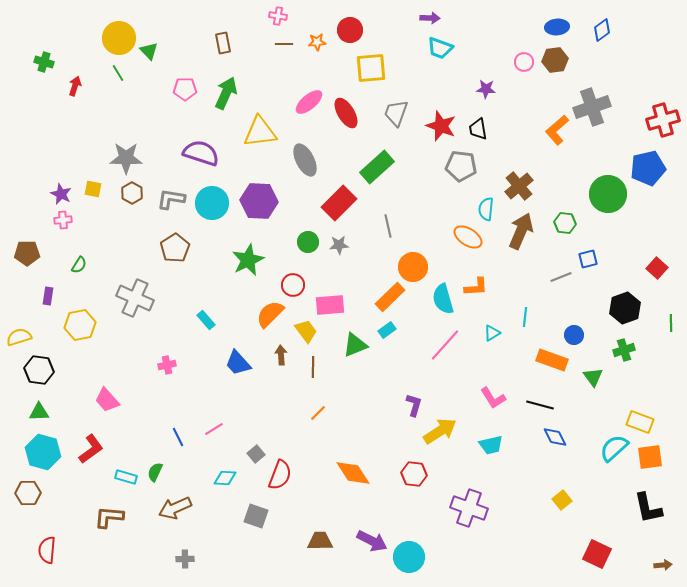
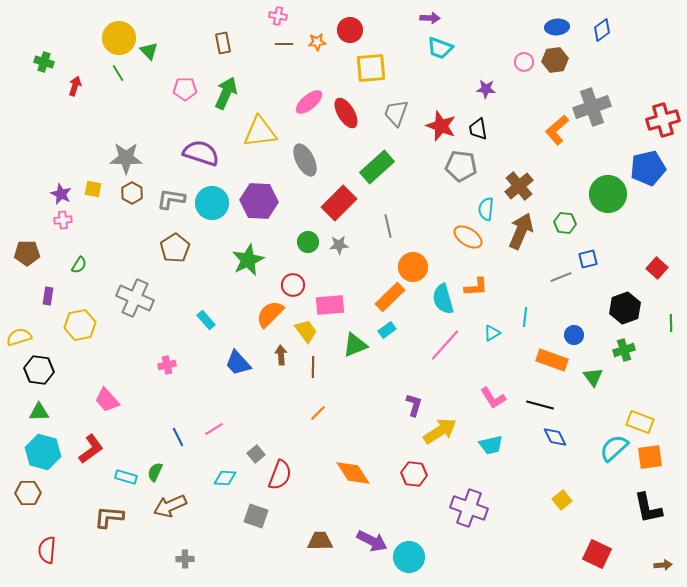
brown arrow at (175, 508): moved 5 px left, 2 px up
